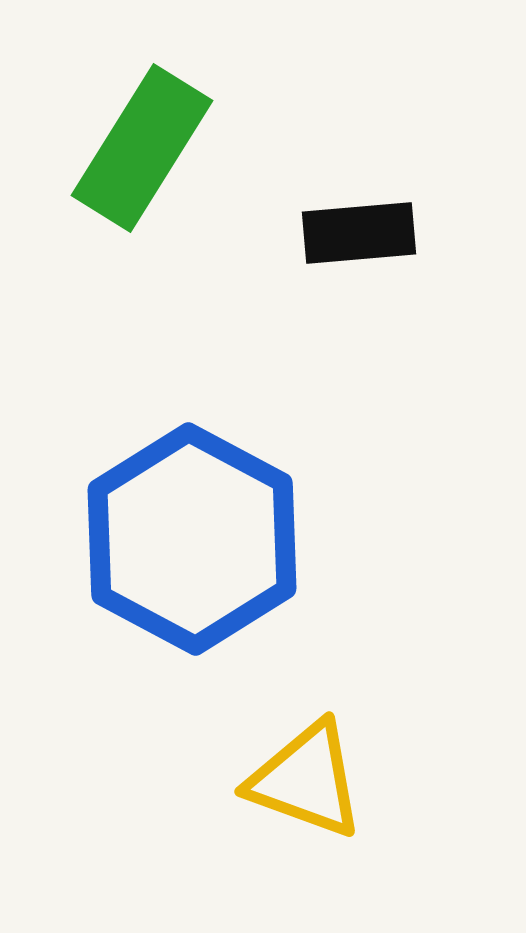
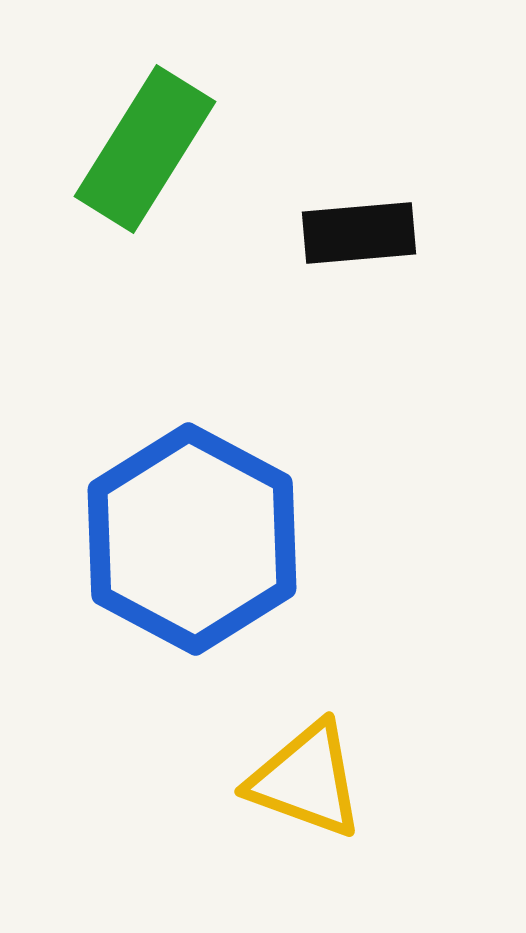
green rectangle: moved 3 px right, 1 px down
